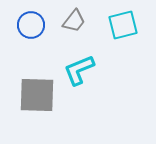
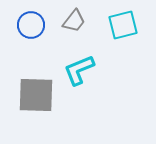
gray square: moved 1 px left
